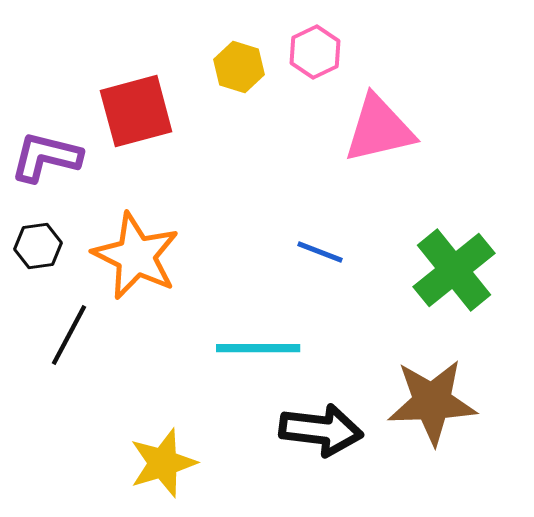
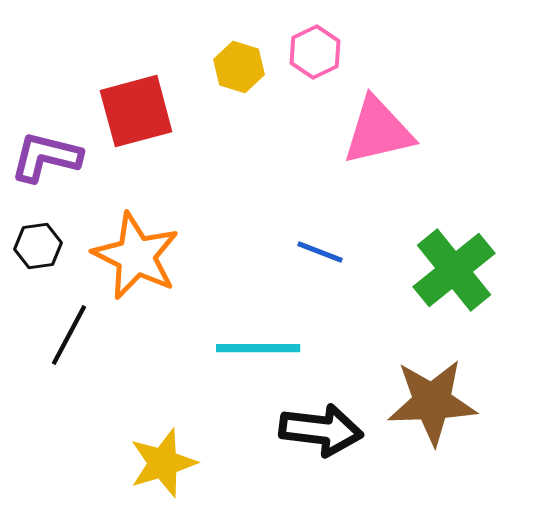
pink triangle: moved 1 px left, 2 px down
